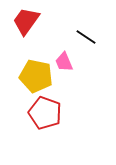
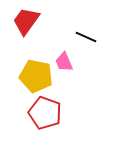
black line: rotated 10 degrees counterclockwise
